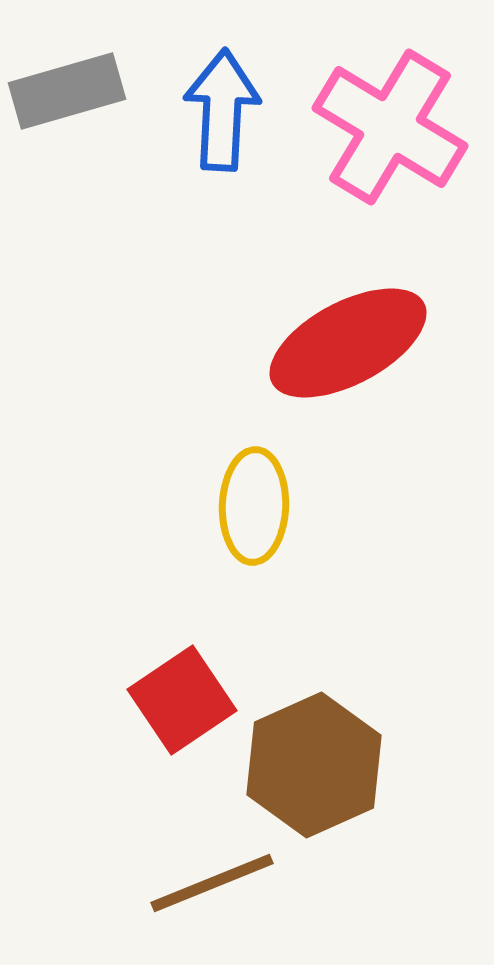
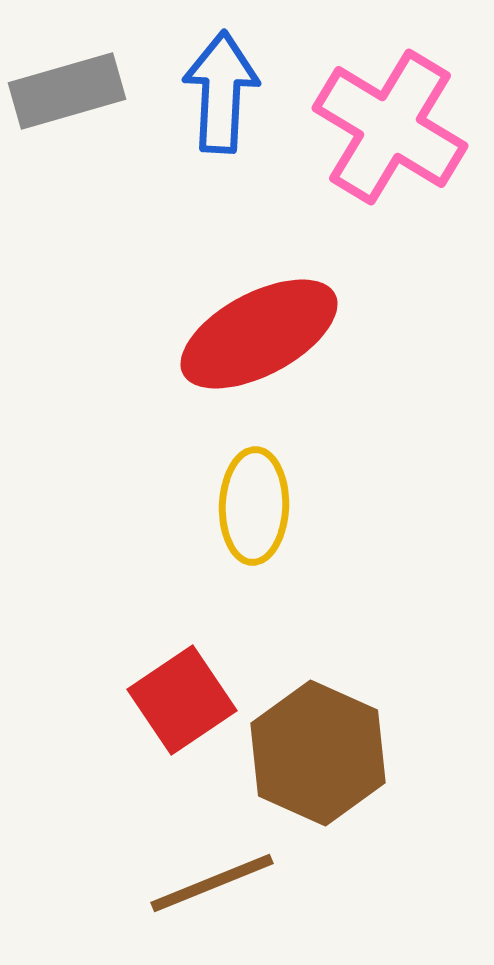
blue arrow: moved 1 px left, 18 px up
red ellipse: moved 89 px left, 9 px up
brown hexagon: moved 4 px right, 12 px up; rotated 12 degrees counterclockwise
